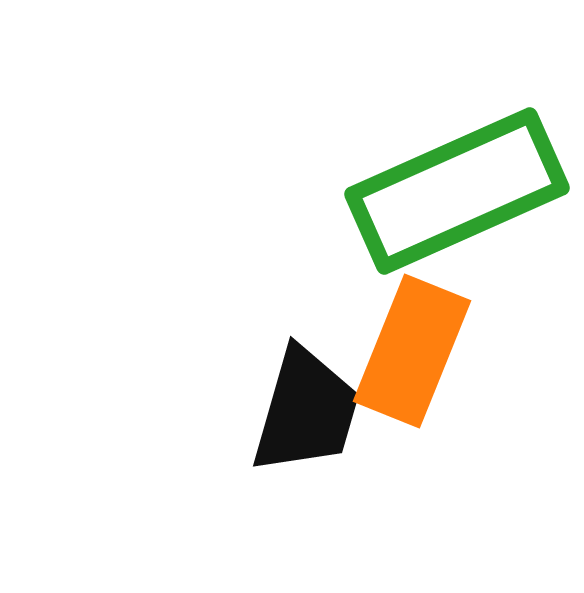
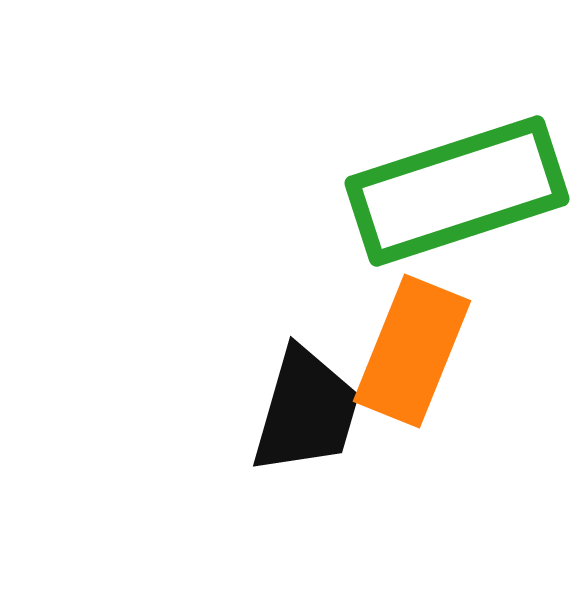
green rectangle: rotated 6 degrees clockwise
